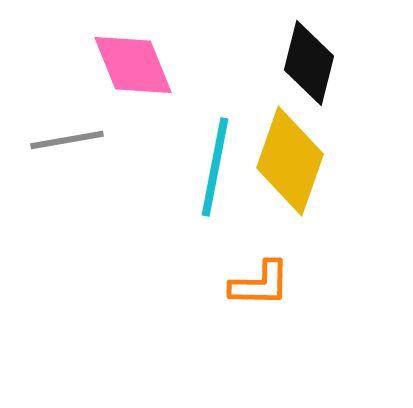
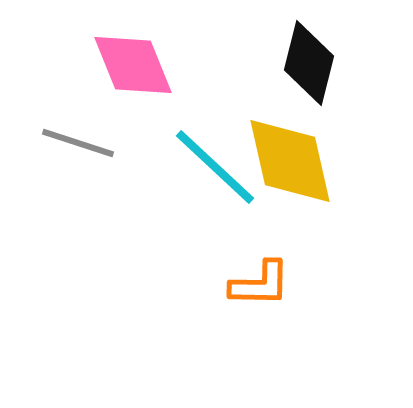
gray line: moved 11 px right, 3 px down; rotated 28 degrees clockwise
yellow diamond: rotated 32 degrees counterclockwise
cyan line: rotated 58 degrees counterclockwise
